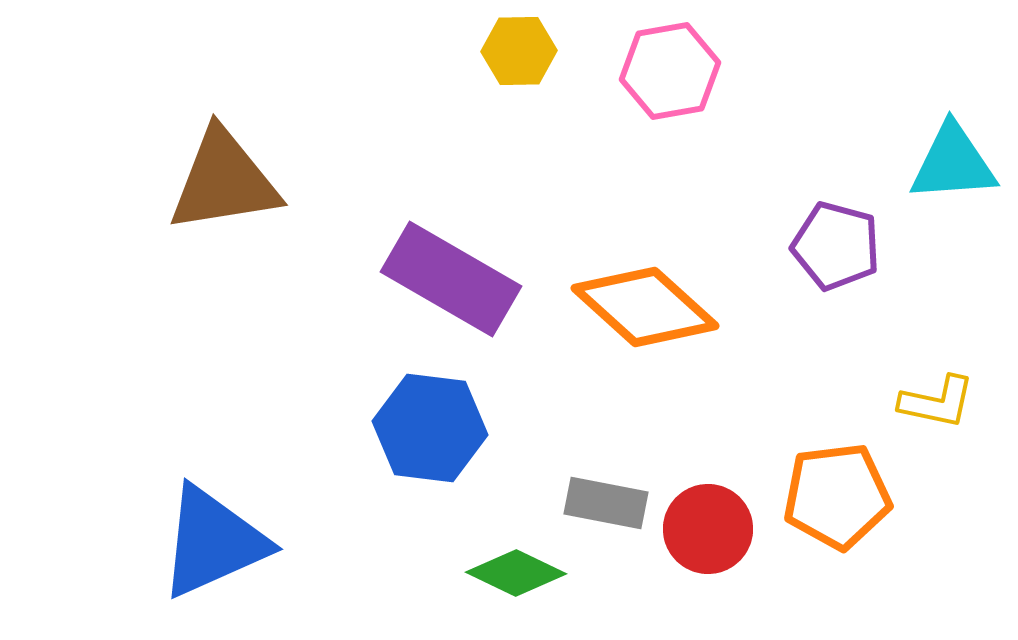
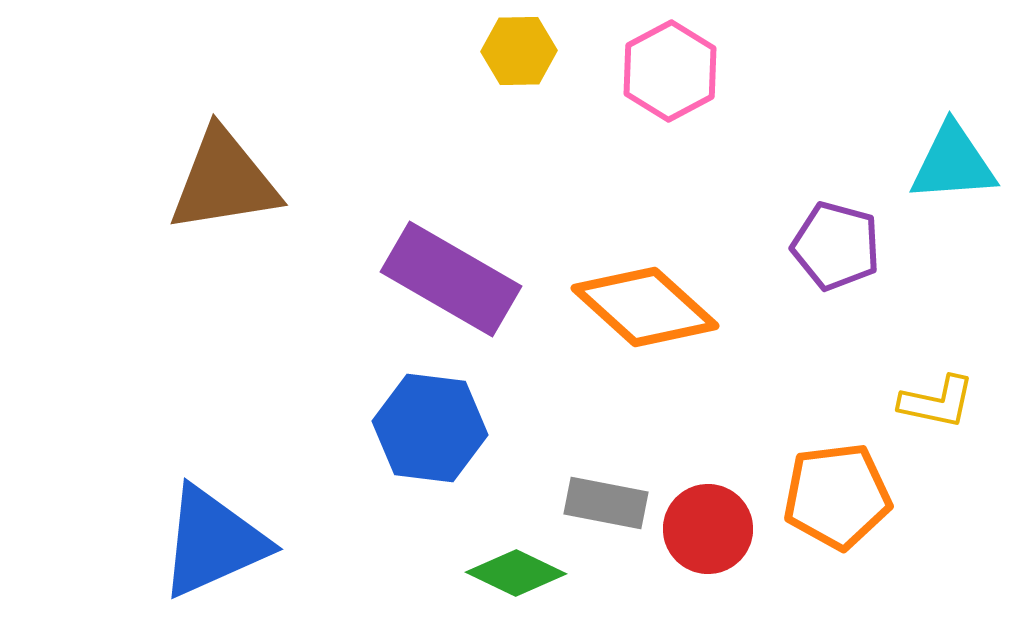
pink hexagon: rotated 18 degrees counterclockwise
